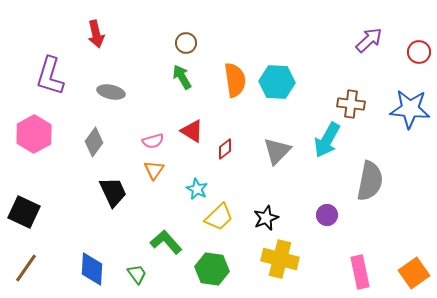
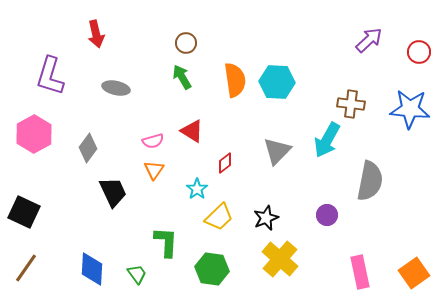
gray ellipse: moved 5 px right, 4 px up
gray diamond: moved 6 px left, 6 px down
red diamond: moved 14 px down
cyan star: rotated 10 degrees clockwise
green L-shape: rotated 44 degrees clockwise
yellow cross: rotated 27 degrees clockwise
